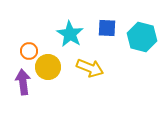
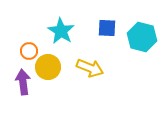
cyan star: moved 9 px left, 3 px up
